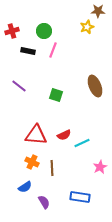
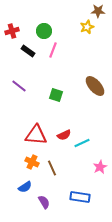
black rectangle: rotated 24 degrees clockwise
brown ellipse: rotated 20 degrees counterclockwise
brown line: rotated 21 degrees counterclockwise
